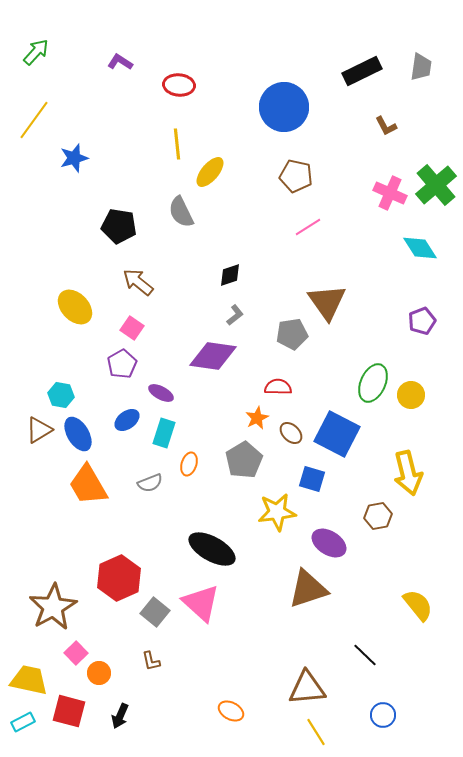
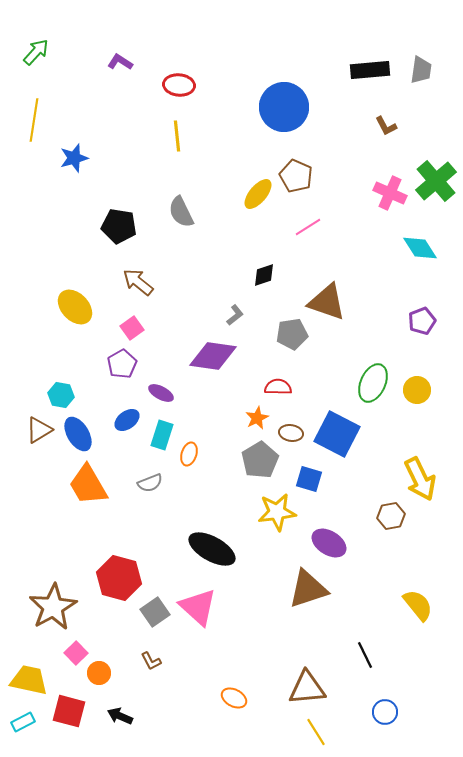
gray trapezoid at (421, 67): moved 3 px down
black rectangle at (362, 71): moved 8 px right, 1 px up; rotated 21 degrees clockwise
yellow line at (34, 120): rotated 27 degrees counterclockwise
yellow line at (177, 144): moved 8 px up
yellow ellipse at (210, 172): moved 48 px right, 22 px down
brown pentagon at (296, 176): rotated 12 degrees clockwise
green cross at (436, 185): moved 4 px up
black diamond at (230, 275): moved 34 px right
brown triangle at (327, 302): rotated 36 degrees counterclockwise
pink square at (132, 328): rotated 20 degrees clockwise
yellow circle at (411, 395): moved 6 px right, 5 px up
cyan rectangle at (164, 433): moved 2 px left, 2 px down
brown ellipse at (291, 433): rotated 35 degrees counterclockwise
gray pentagon at (244, 460): moved 16 px right
orange ellipse at (189, 464): moved 10 px up
yellow arrow at (408, 473): moved 12 px right, 6 px down; rotated 12 degrees counterclockwise
blue square at (312, 479): moved 3 px left
brown hexagon at (378, 516): moved 13 px right
red hexagon at (119, 578): rotated 21 degrees counterclockwise
pink triangle at (201, 603): moved 3 px left, 4 px down
gray square at (155, 612): rotated 16 degrees clockwise
black line at (365, 655): rotated 20 degrees clockwise
brown L-shape at (151, 661): rotated 15 degrees counterclockwise
orange ellipse at (231, 711): moved 3 px right, 13 px up
blue circle at (383, 715): moved 2 px right, 3 px up
black arrow at (120, 716): rotated 90 degrees clockwise
